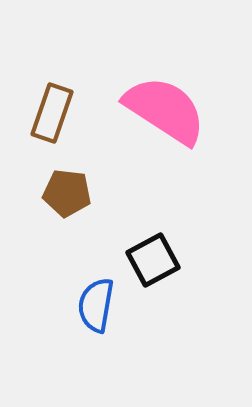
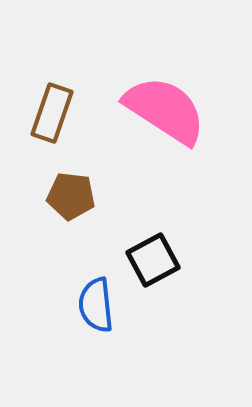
brown pentagon: moved 4 px right, 3 px down
blue semicircle: rotated 16 degrees counterclockwise
